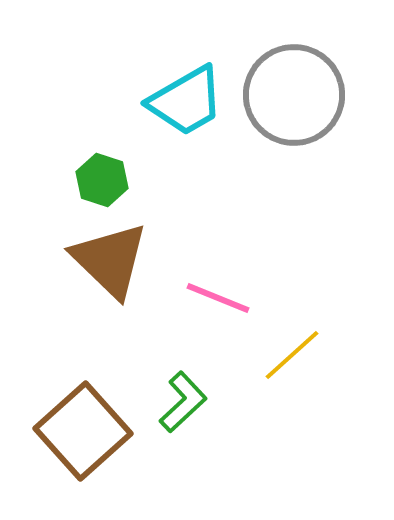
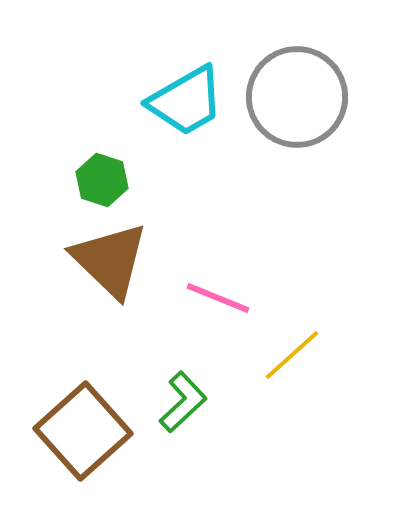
gray circle: moved 3 px right, 2 px down
